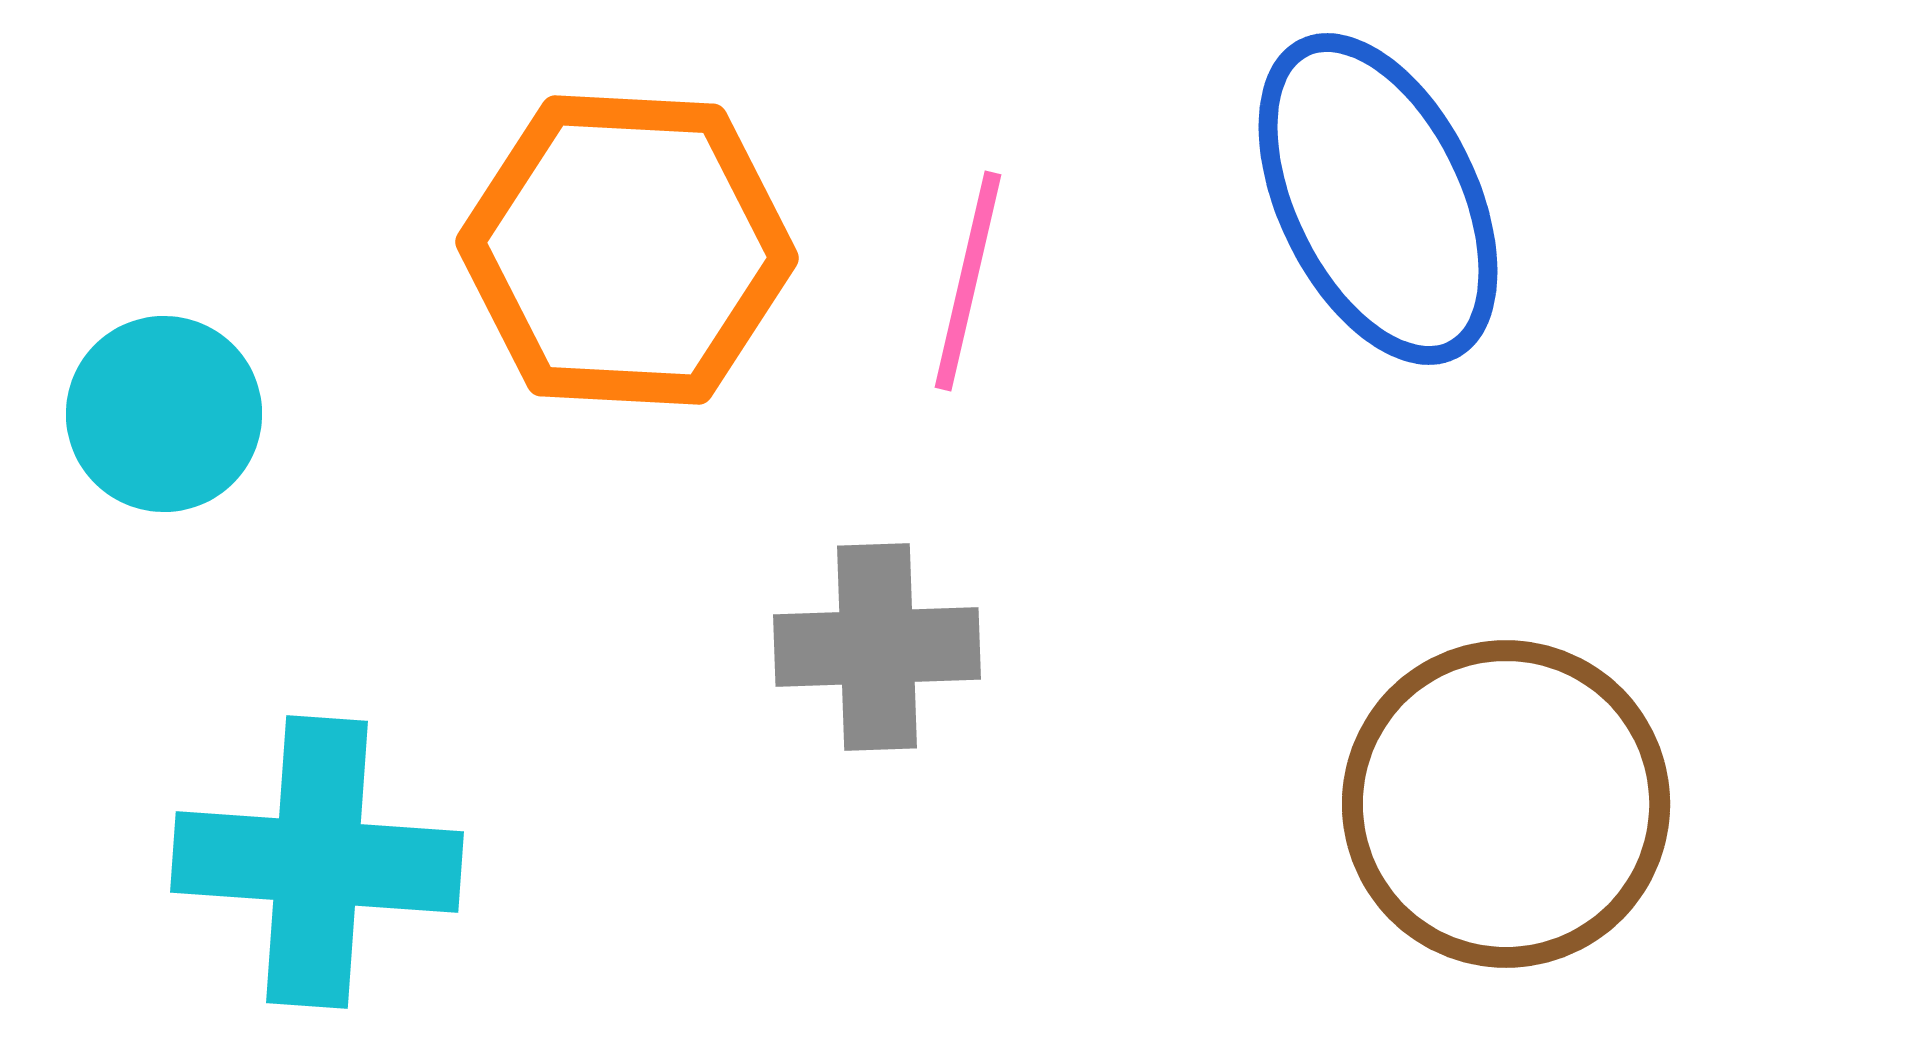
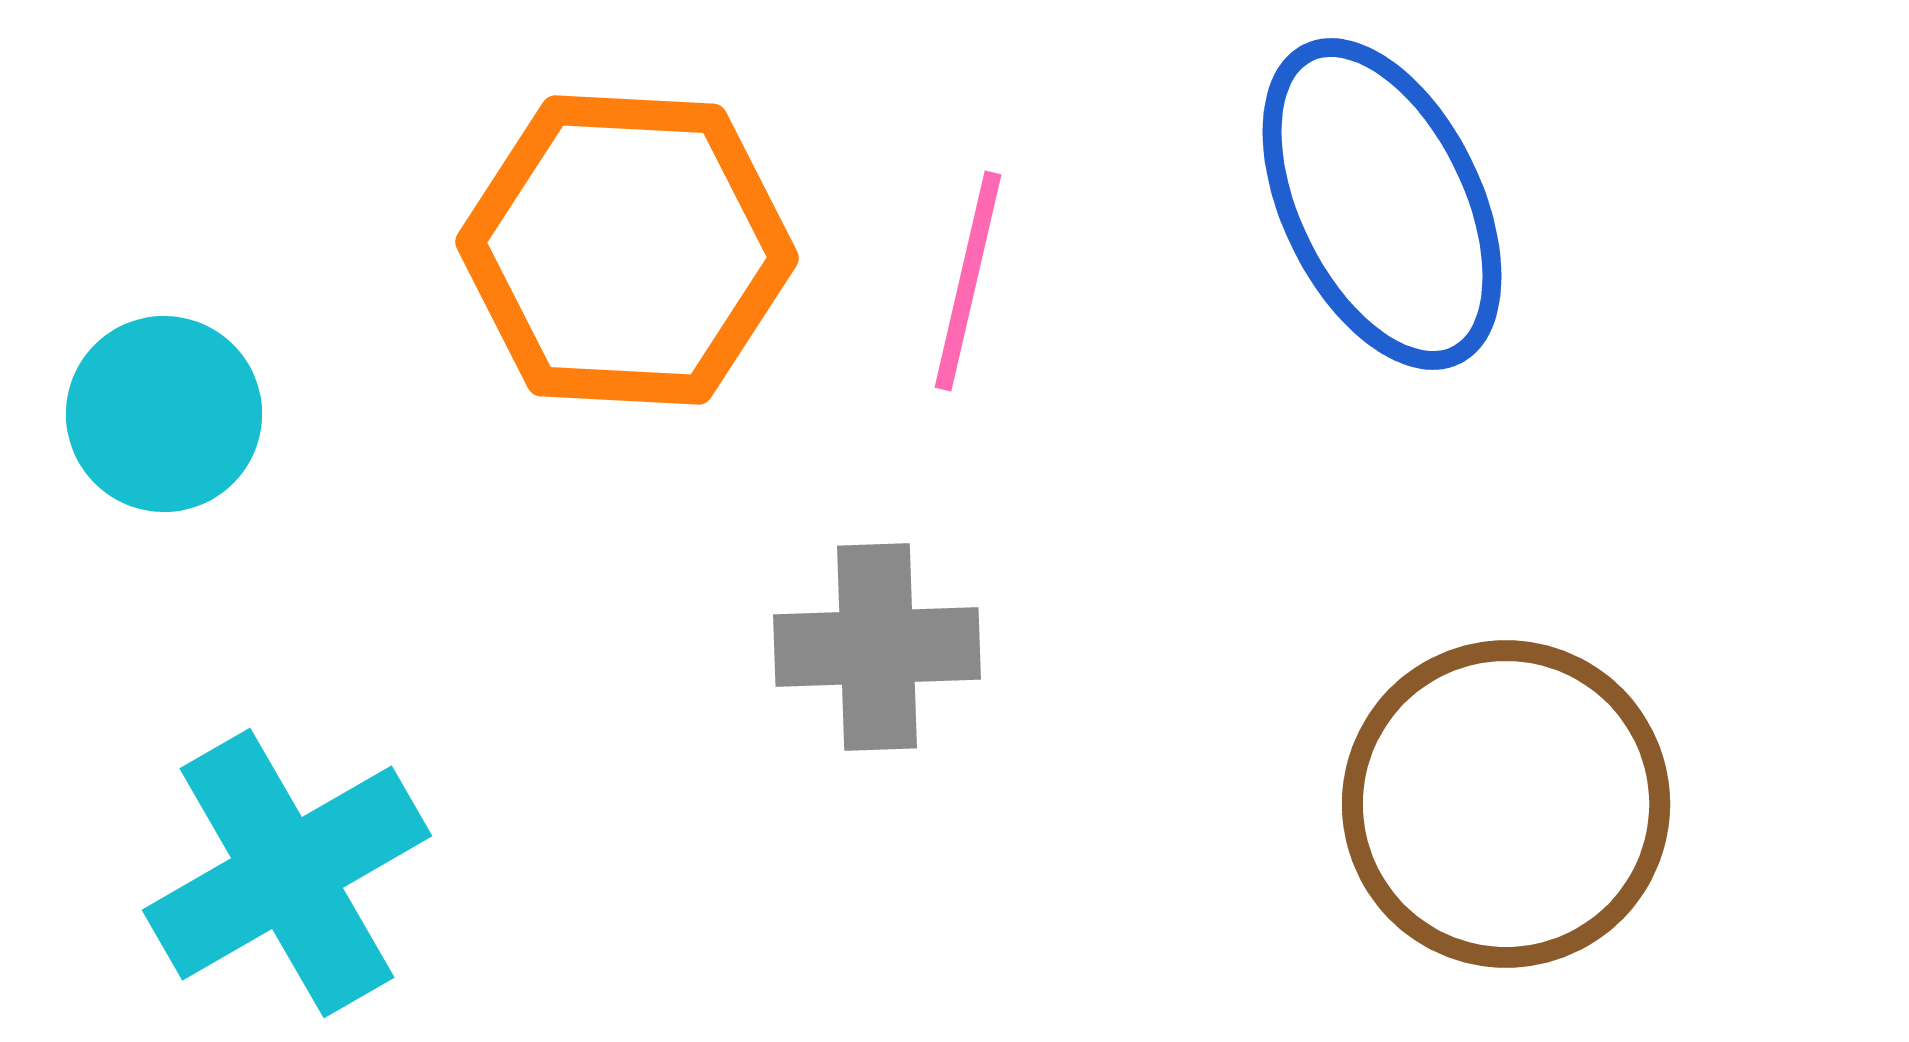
blue ellipse: moved 4 px right, 5 px down
cyan cross: moved 30 px left, 11 px down; rotated 34 degrees counterclockwise
